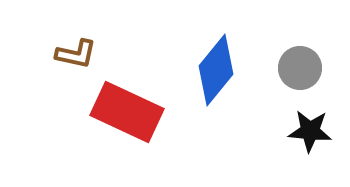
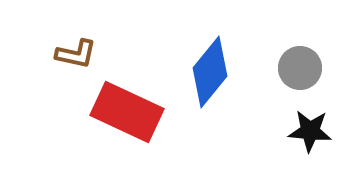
blue diamond: moved 6 px left, 2 px down
